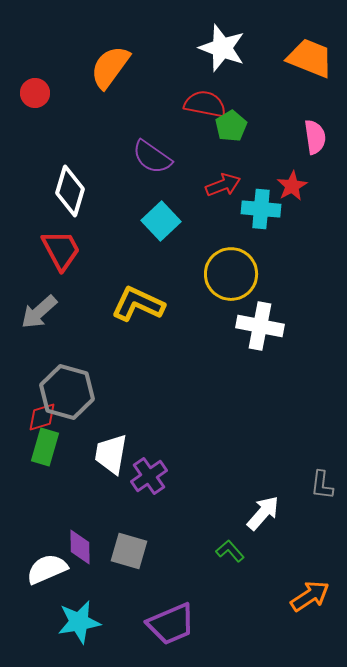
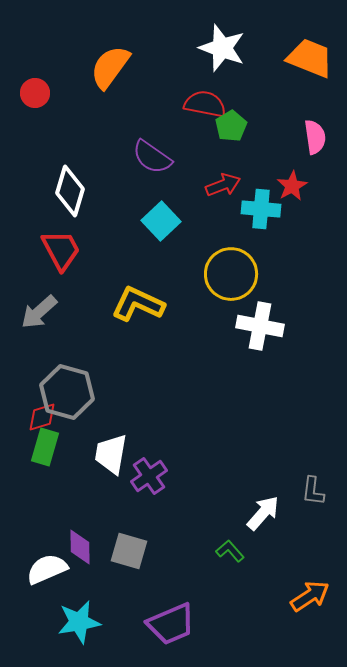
gray L-shape: moved 9 px left, 6 px down
